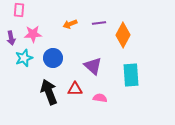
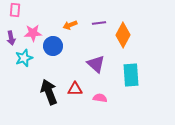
pink rectangle: moved 4 px left
orange arrow: moved 1 px down
pink star: moved 1 px up
blue circle: moved 12 px up
purple triangle: moved 3 px right, 2 px up
